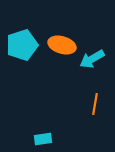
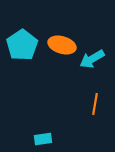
cyan pentagon: rotated 16 degrees counterclockwise
